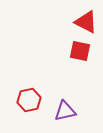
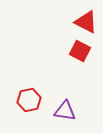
red square: rotated 15 degrees clockwise
purple triangle: rotated 20 degrees clockwise
